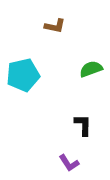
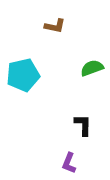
green semicircle: moved 1 px right, 1 px up
purple L-shape: rotated 55 degrees clockwise
